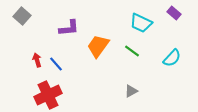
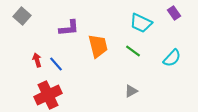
purple rectangle: rotated 16 degrees clockwise
orange trapezoid: rotated 130 degrees clockwise
green line: moved 1 px right
